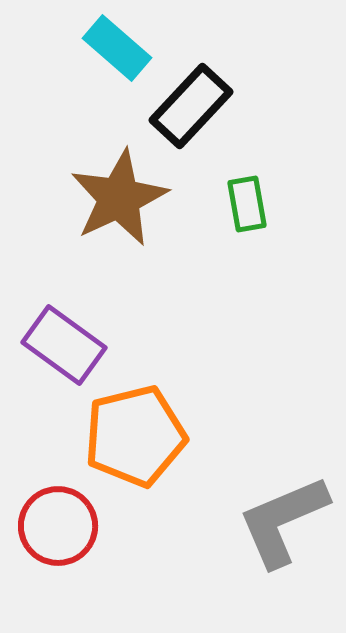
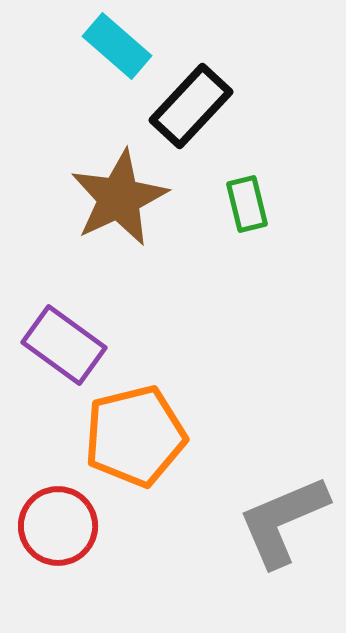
cyan rectangle: moved 2 px up
green rectangle: rotated 4 degrees counterclockwise
